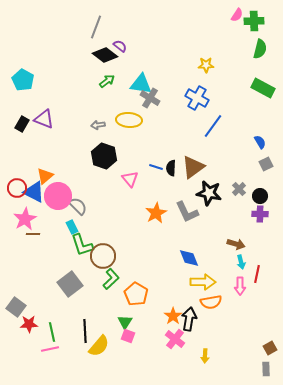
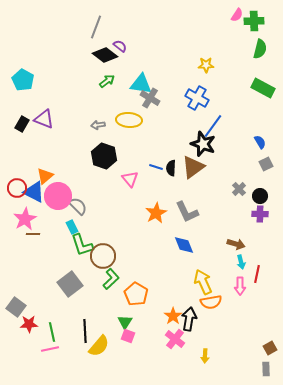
black star at (209, 193): moved 6 px left, 49 px up; rotated 10 degrees clockwise
blue diamond at (189, 258): moved 5 px left, 13 px up
yellow arrow at (203, 282): rotated 115 degrees counterclockwise
